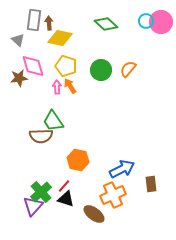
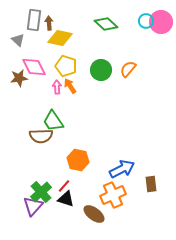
pink diamond: moved 1 px right, 1 px down; rotated 10 degrees counterclockwise
